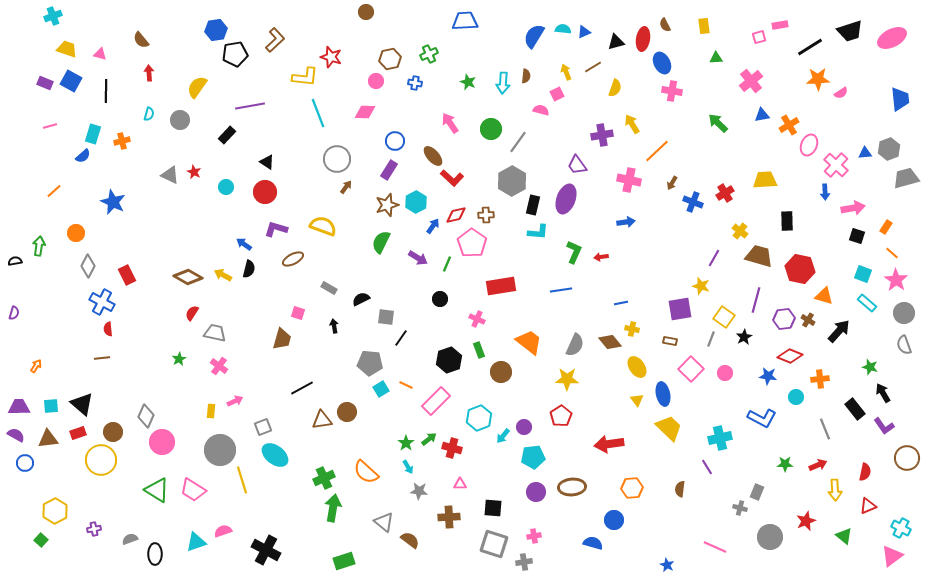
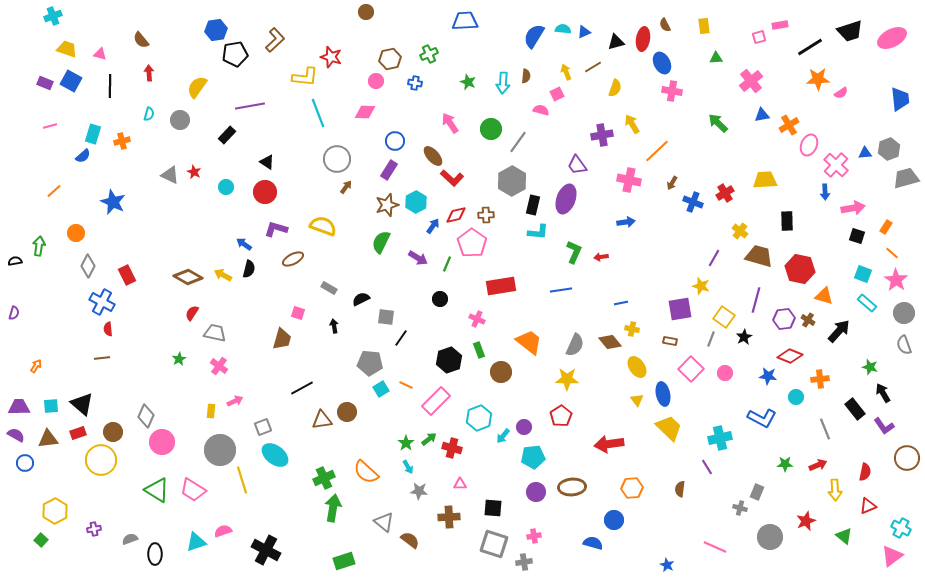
black line at (106, 91): moved 4 px right, 5 px up
